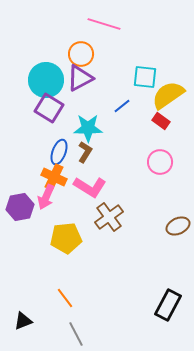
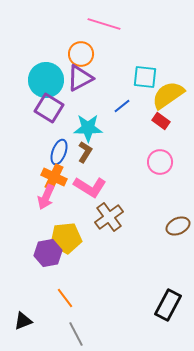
purple hexagon: moved 28 px right, 46 px down
